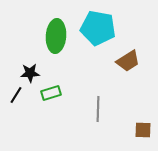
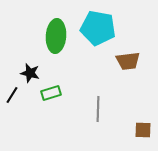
brown trapezoid: rotated 25 degrees clockwise
black star: rotated 18 degrees clockwise
black line: moved 4 px left
